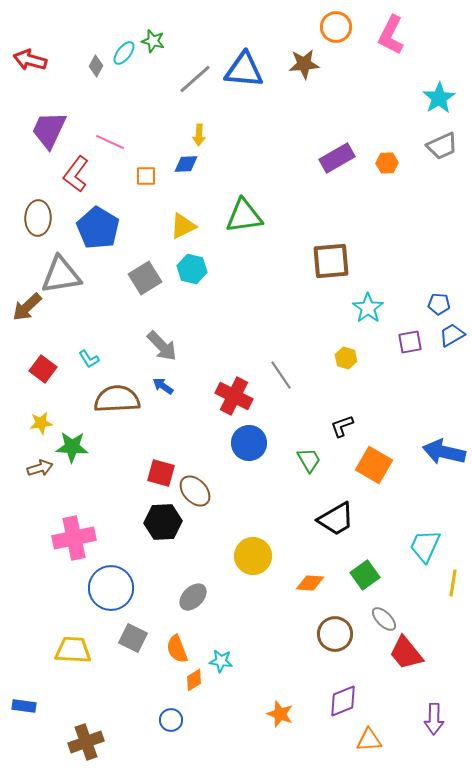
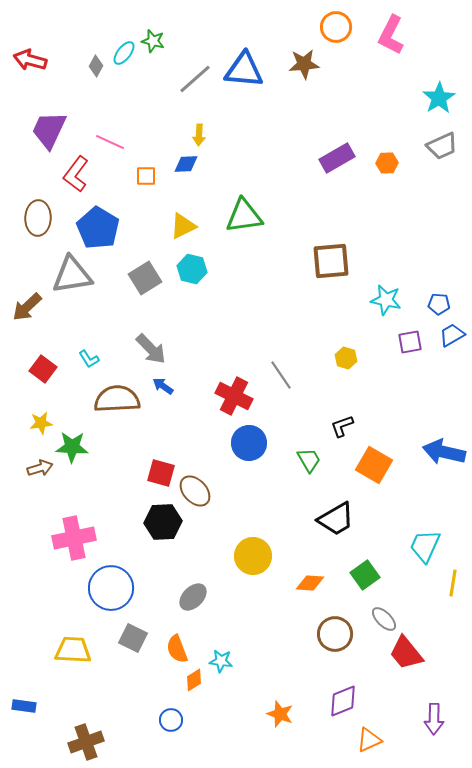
gray triangle at (61, 275): moved 11 px right
cyan star at (368, 308): moved 18 px right, 8 px up; rotated 24 degrees counterclockwise
gray arrow at (162, 346): moved 11 px left, 3 px down
orange triangle at (369, 740): rotated 20 degrees counterclockwise
